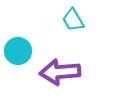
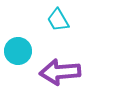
cyan trapezoid: moved 15 px left
